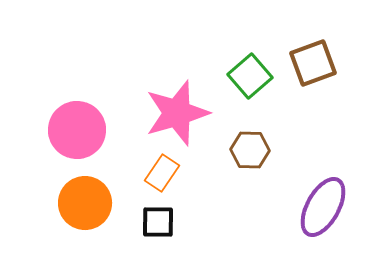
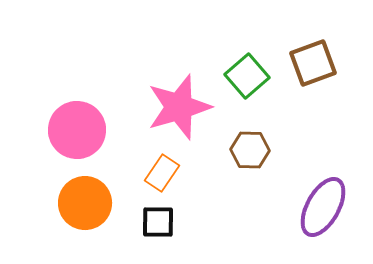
green square: moved 3 px left
pink star: moved 2 px right, 6 px up
